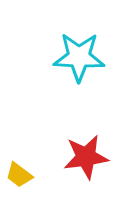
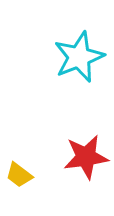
cyan star: rotated 24 degrees counterclockwise
